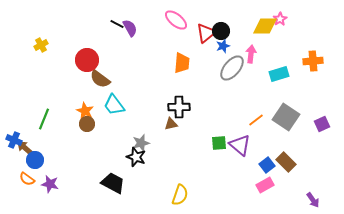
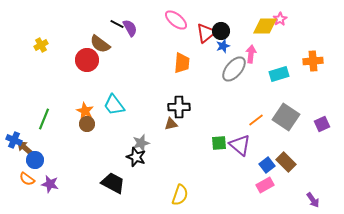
gray ellipse: moved 2 px right, 1 px down
brown semicircle: moved 35 px up
